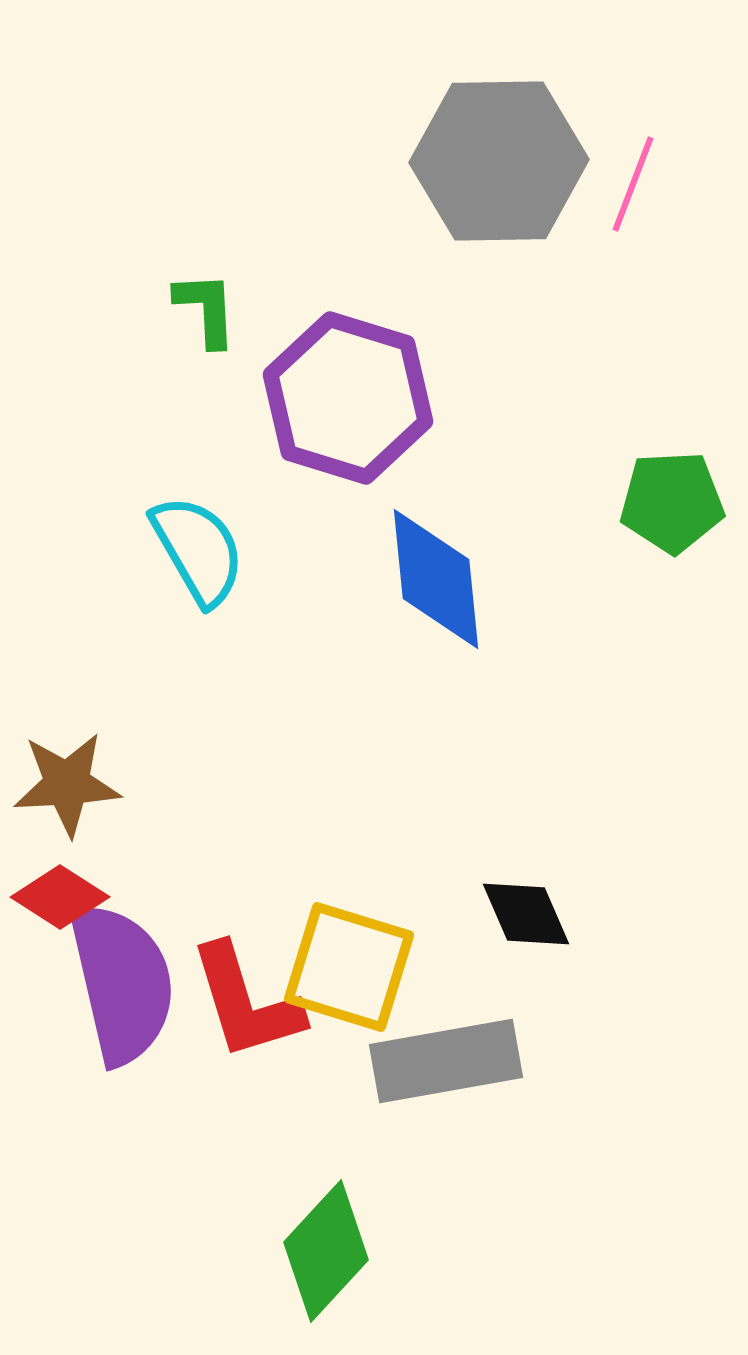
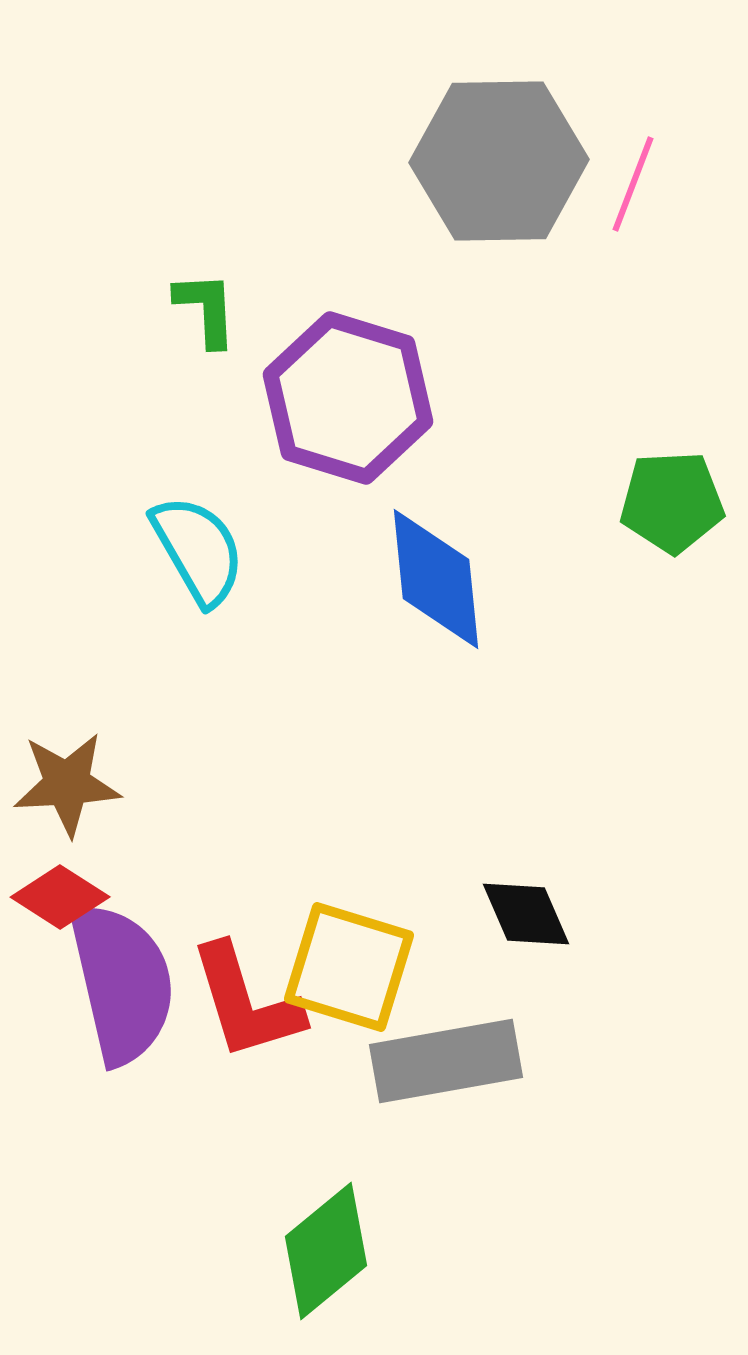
green diamond: rotated 8 degrees clockwise
